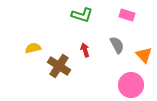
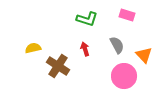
green L-shape: moved 5 px right, 4 px down
red arrow: moved 1 px up
brown cross: moved 1 px left
pink circle: moved 7 px left, 9 px up
